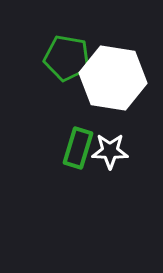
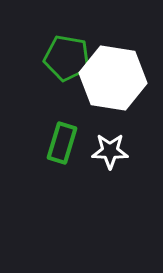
green rectangle: moved 16 px left, 5 px up
